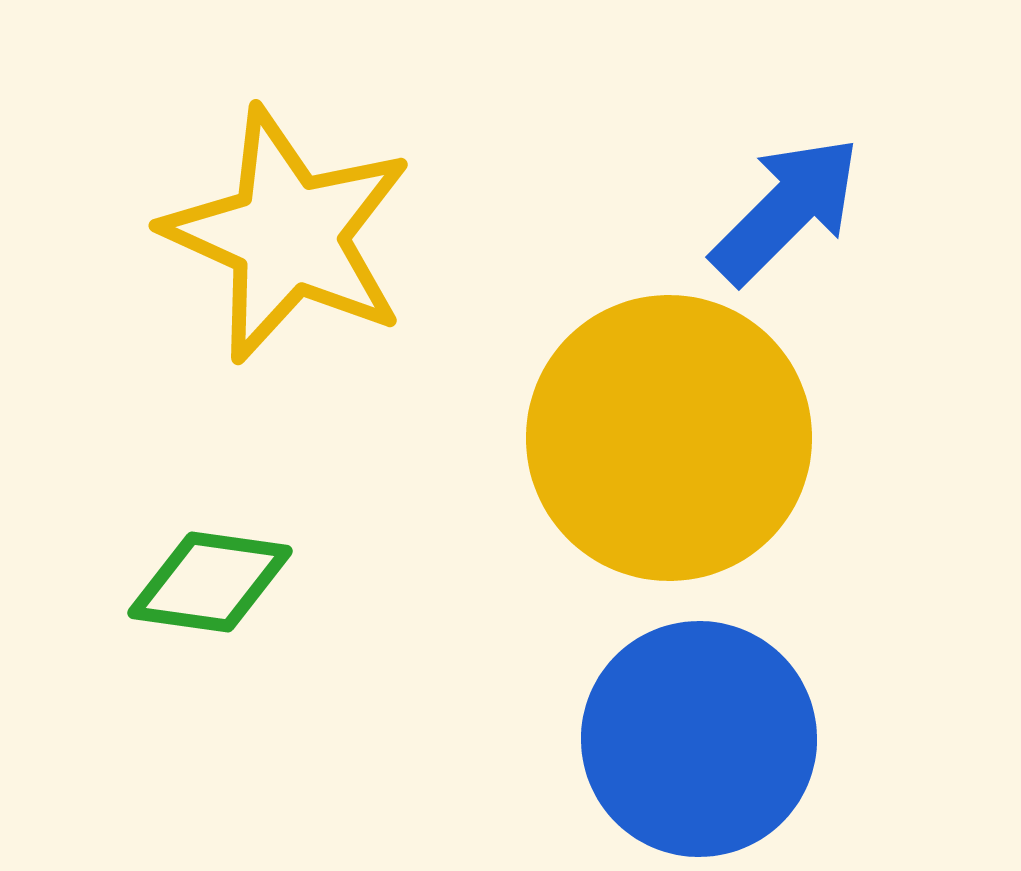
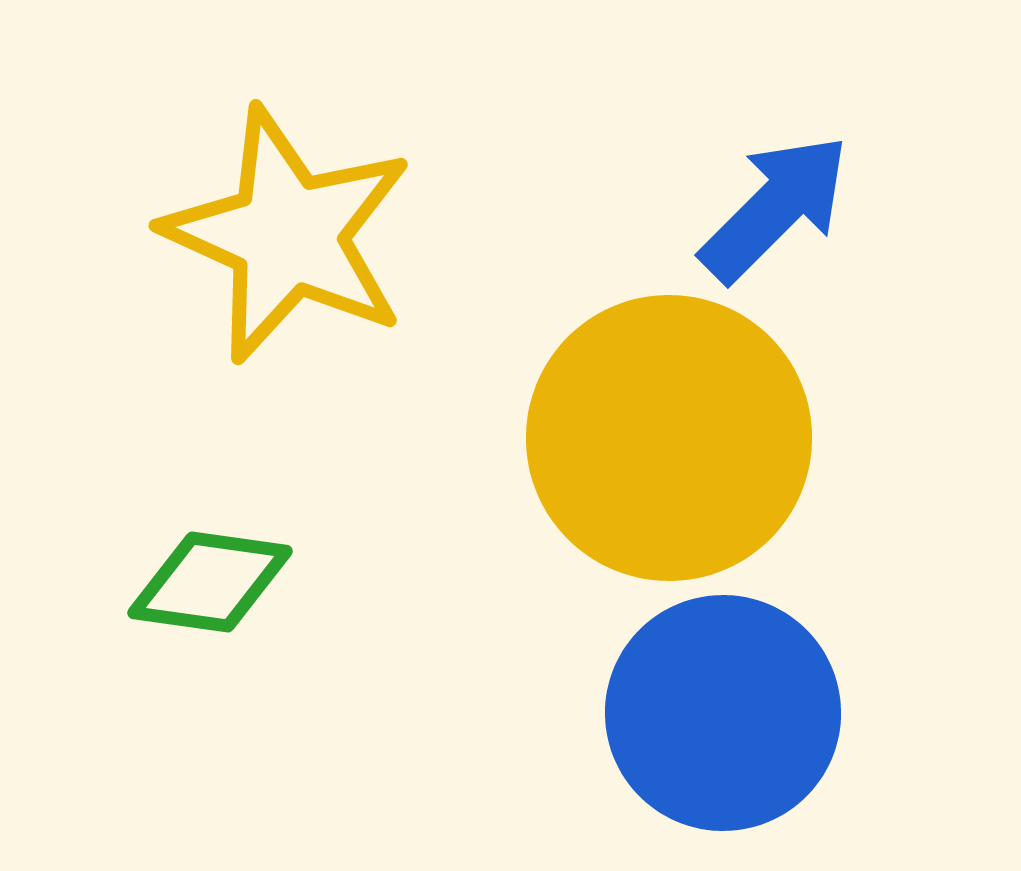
blue arrow: moved 11 px left, 2 px up
blue circle: moved 24 px right, 26 px up
